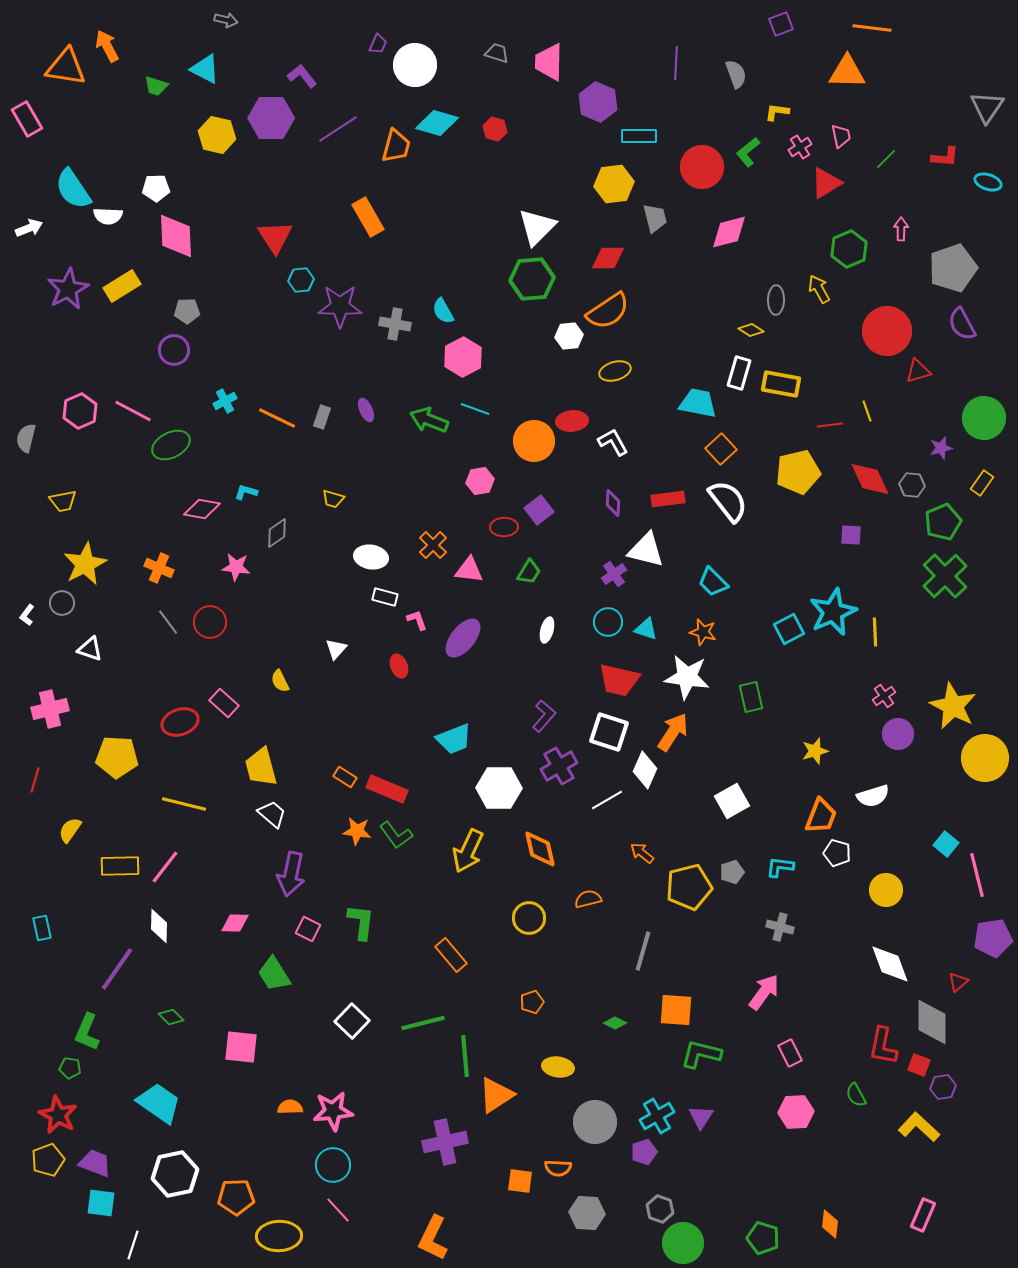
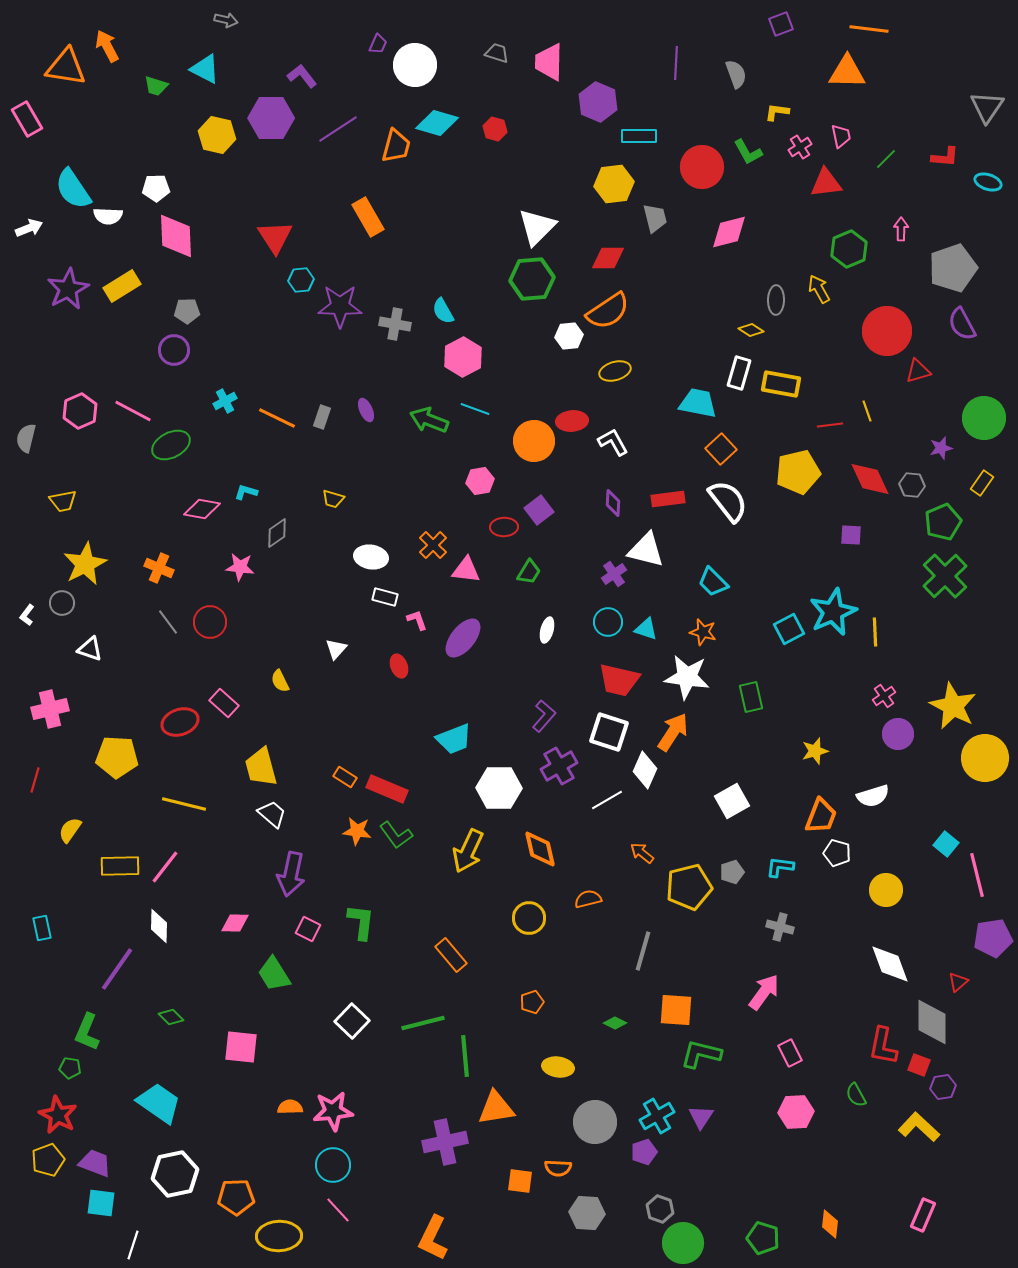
orange line at (872, 28): moved 3 px left, 1 px down
green L-shape at (748, 152): rotated 80 degrees counterclockwise
red triangle at (826, 183): rotated 24 degrees clockwise
pink star at (236, 567): moved 4 px right
pink triangle at (469, 570): moved 3 px left
orange triangle at (496, 1095): moved 13 px down; rotated 24 degrees clockwise
